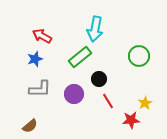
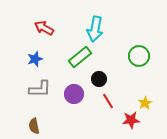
red arrow: moved 2 px right, 8 px up
brown semicircle: moved 4 px right; rotated 119 degrees clockwise
